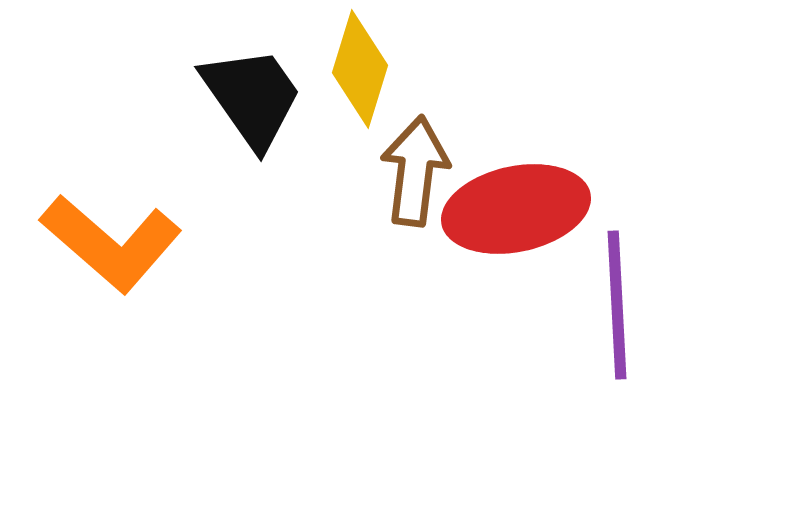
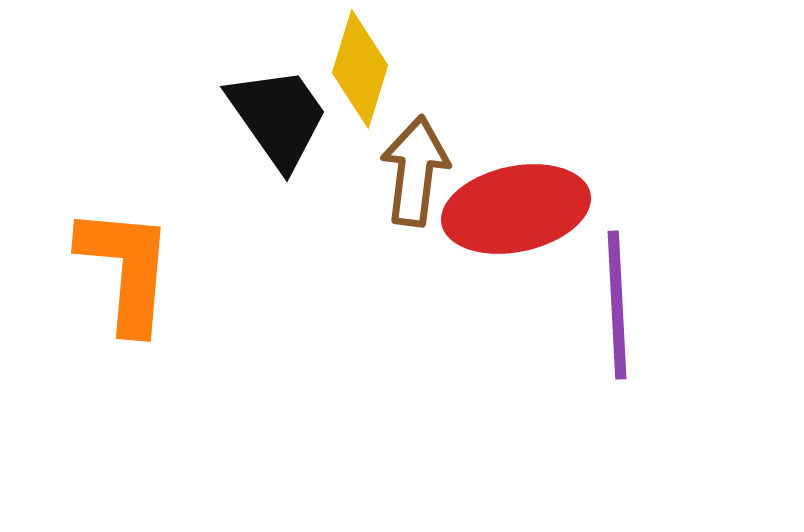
black trapezoid: moved 26 px right, 20 px down
orange L-shape: moved 15 px right, 26 px down; rotated 126 degrees counterclockwise
